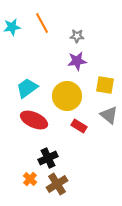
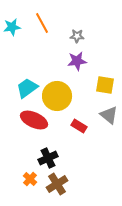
yellow circle: moved 10 px left
